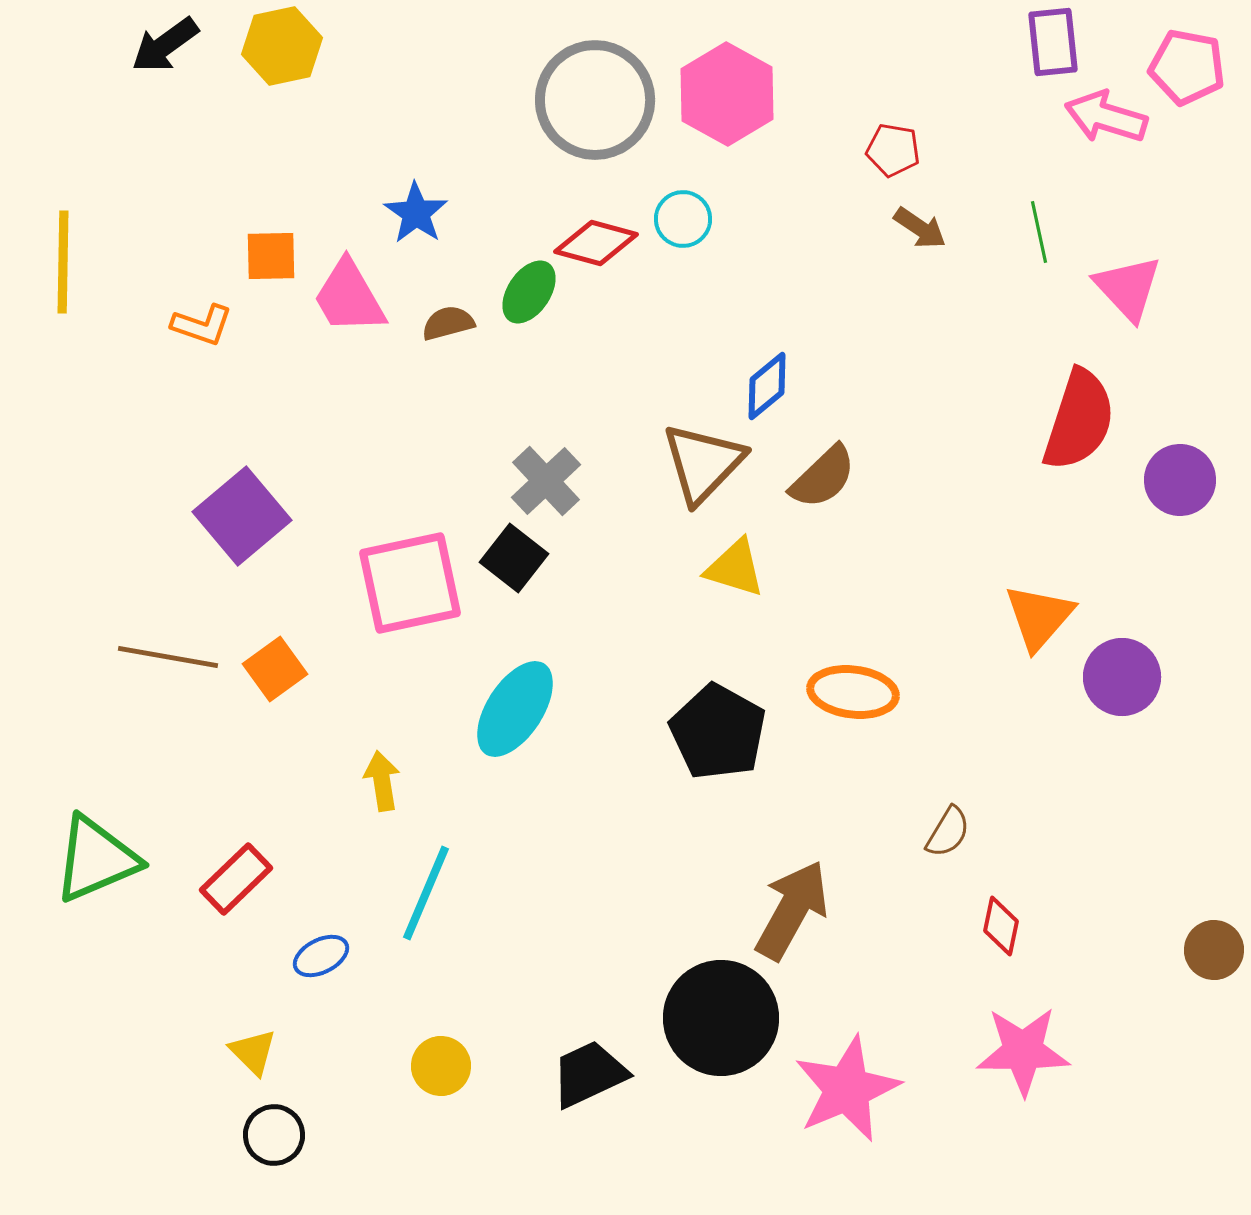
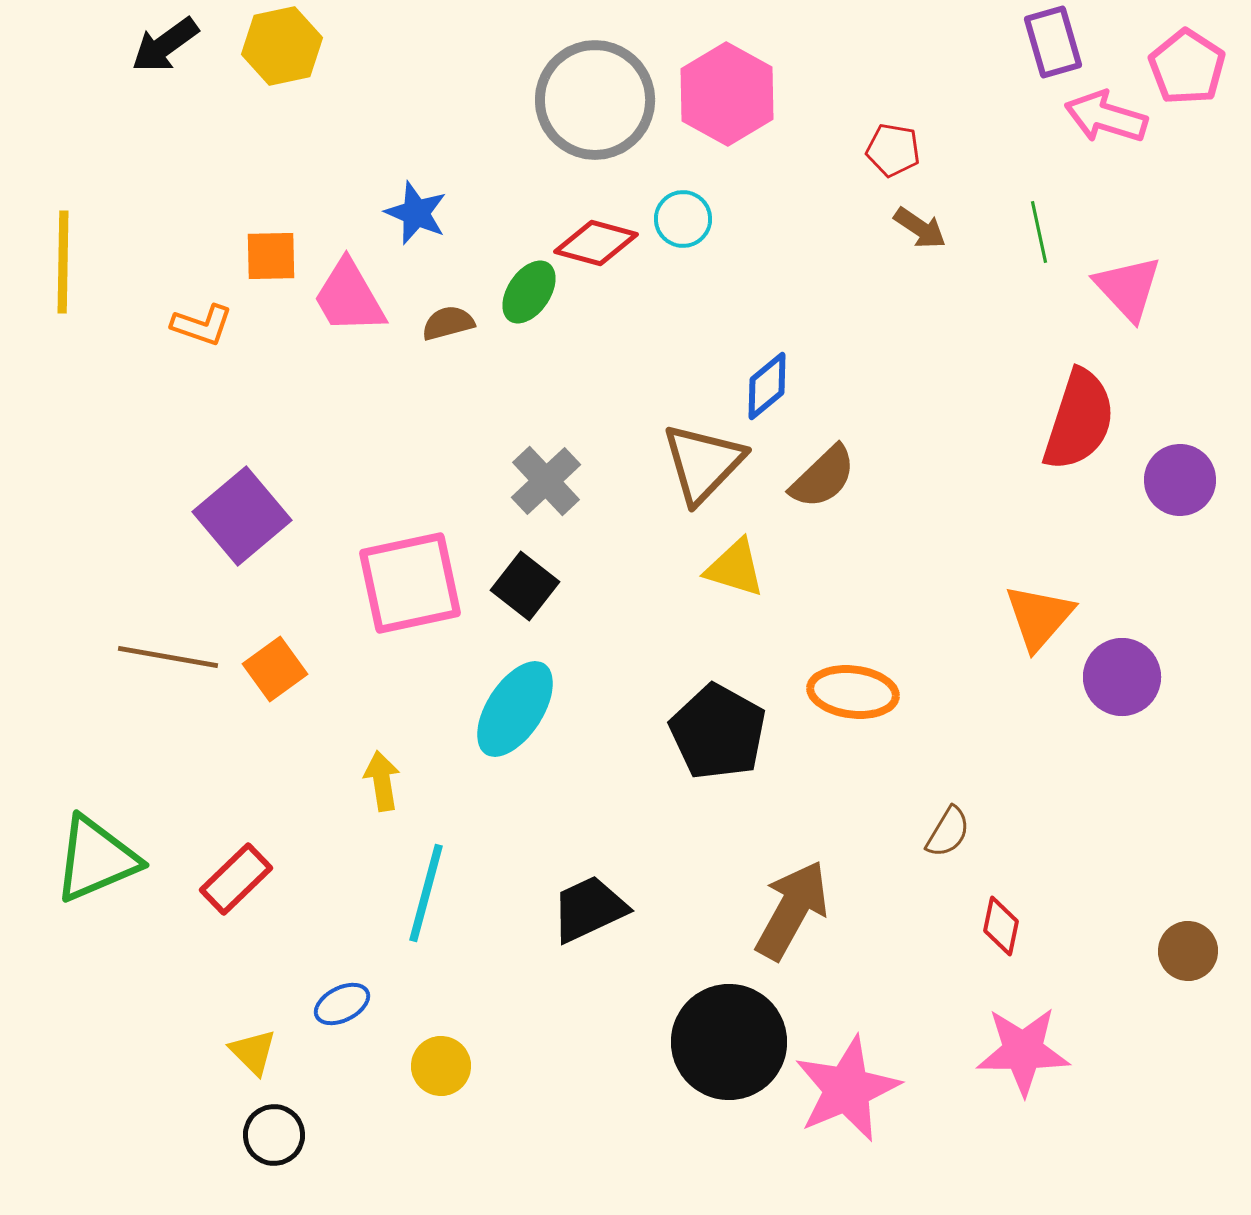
purple rectangle at (1053, 42): rotated 10 degrees counterclockwise
pink pentagon at (1187, 67): rotated 22 degrees clockwise
blue star at (416, 213): rotated 12 degrees counterclockwise
black square at (514, 558): moved 11 px right, 28 px down
cyan line at (426, 893): rotated 8 degrees counterclockwise
brown circle at (1214, 950): moved 26 px left, 1 px down
blue ellipse at (321, 956): moved 21 px right, 48 px down
black circle at (721, 1018): moved 8 px right, 24 px down
black trapezoid at (589, 1074): moved 165 px up
